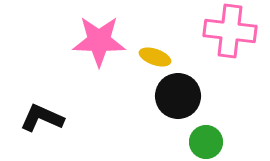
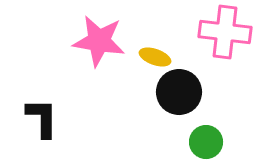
pink cross: moved 5 px left, 1 px down
pink star: rotated 8 degrees clockwise
black circle: moved 1 px right, 4 px up
black L-shape: rotated 66 degrees clockwise
